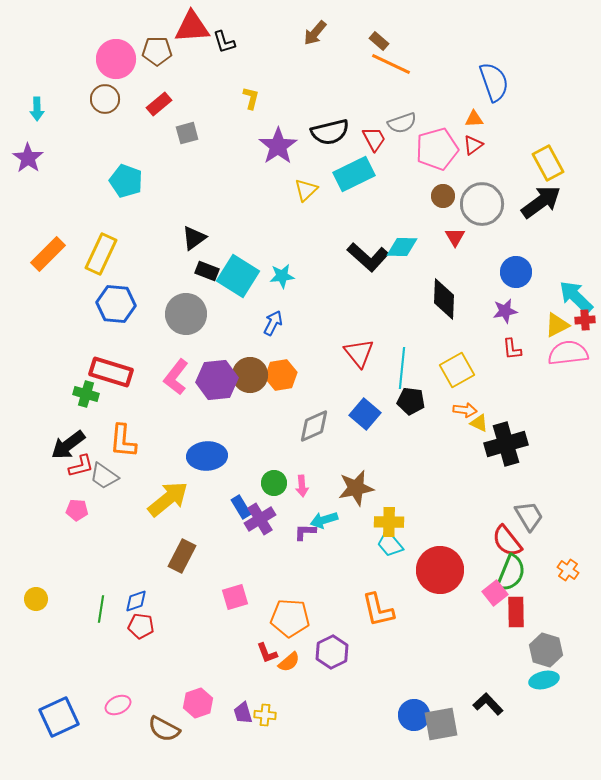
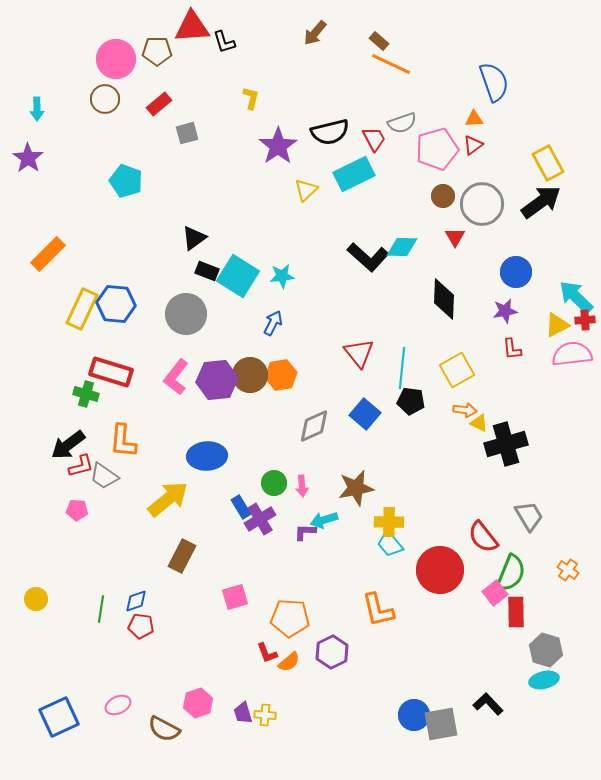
yellow rectangle at (101, 254): moved 19 px left, 55 px down
pink semicircle at (568, 353): moved 4 px right, 1 px down
red semicircle at (507, 541): moved 24 px left, 4 px up
